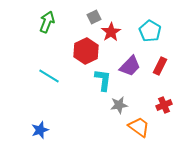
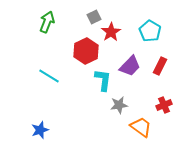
orange trapezoid: moved 2 px right
